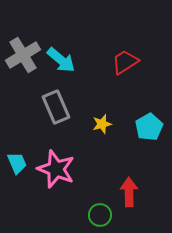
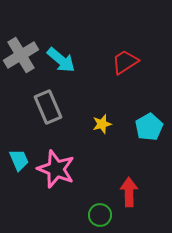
gray cross: moved 2 px left
gray rectangle: moved 8 px left
cyan trapezoid: moved 2 px right, 3 px up
